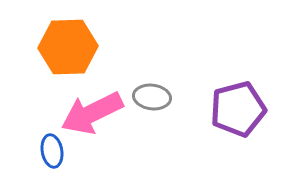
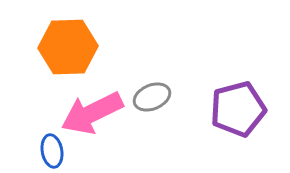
gray ellipse: rotated 30 degrees counterclockwise
